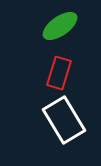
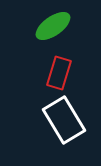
green ellipse: moved 7 px left
